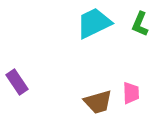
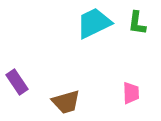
green L-shape: moved 3 px left, 1 px up; rotated 15 degrees counterclockwise
brown trapezoid: moved 32 px left
